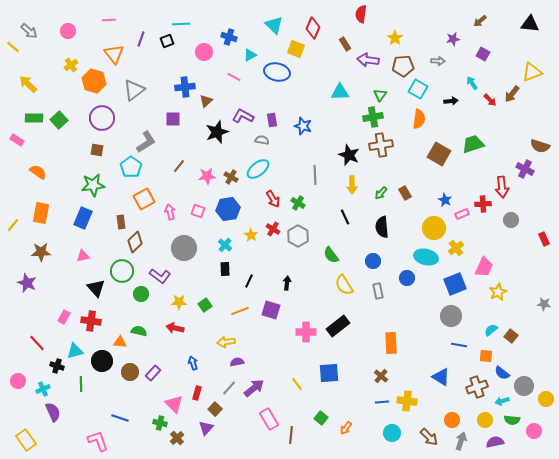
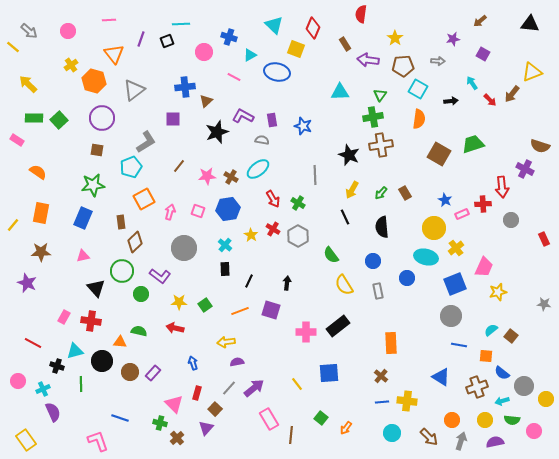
cyan pentagon at (131, 167): rotated 15 degrees clockwise
yellow arrow at (352, 185): moved 5 px down; rotated 30 degrees clockwise
pink arrow at (170, 212): rotated 28 degrees clockwise
yellow star at (498, 292): rotated 12 degrees clockwise
red line at (37, 343): moved 4 px left; rotated 18 degrees counterclockwise
